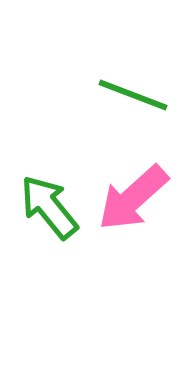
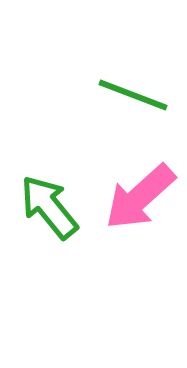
pink arrow: moved 7 px right, 1 px up
